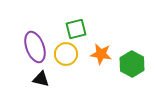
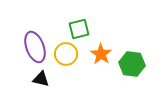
green square: moved 3 px right
orange star: rotated 25 degrees clockwise
green hexagon: rotated 20 degrees counterclockwise
